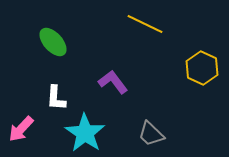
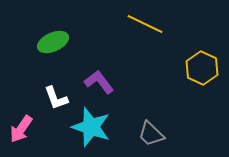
green ellipse: rotated 72 degrees counterclockwise
purple L-shape: moved 14 px left
white L-shape: rotated 24 degrees counterclockwise
pink arrow: rotated 8 degrees counterclockwise
cyan star: moved 6 px right, 6 px up; rotated 15 degrees counterclockwise
